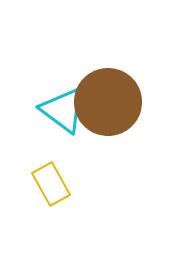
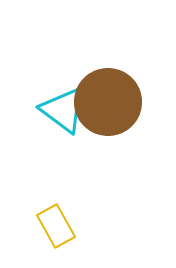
yellow rectangle: moved 5 px right, 42 px down
